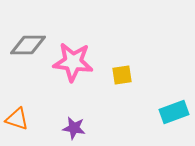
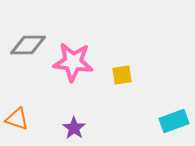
cyan rectangle: moved 9 px down
purple star: rotated 25 degrees clockwise
